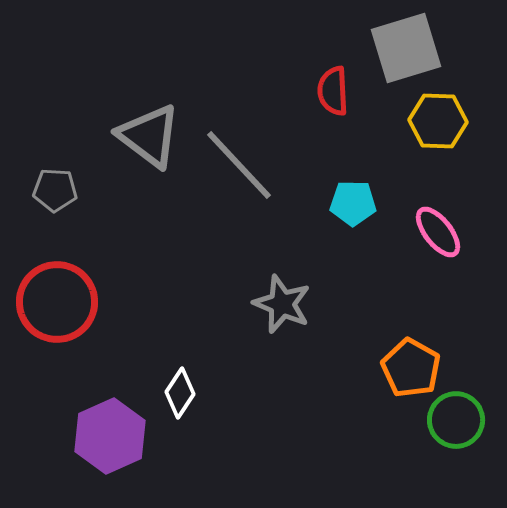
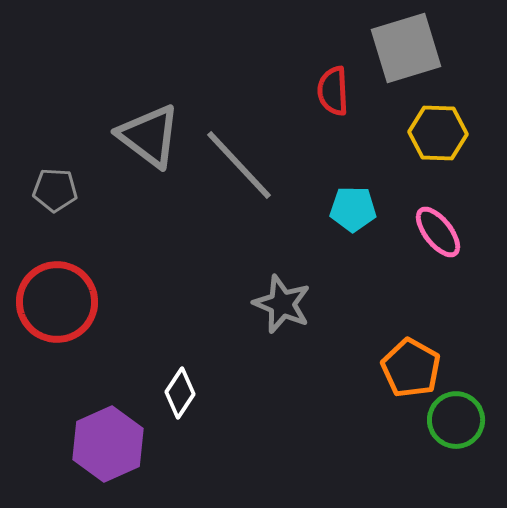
yellow hexagon: moved 12 px down
cyan pentagon: moved 6 px down
purple hexagon: moved 2 px left, 8 px down
